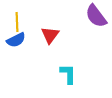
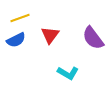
purple semicircle: moved 3 px left, 22 px down
yellow line: moved 3 px right, 4 px up; rotated 72 degrees clockwise
cyan L-shape: moved 1 px up; rotated 120 degrees clockwise
